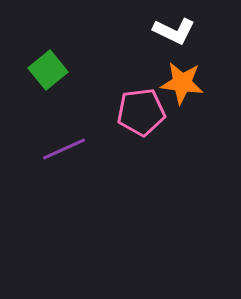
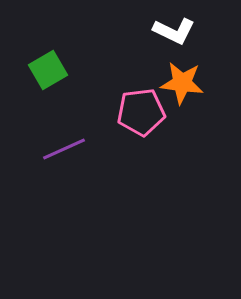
green square: rotated 9 degrees clockwise
